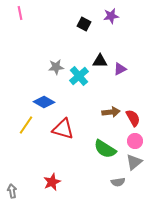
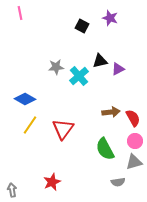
purple star: moved 1 px left, 2 px down; rotated 28 degrees clockwise
black square: moved 2 px left, 2 px down
black triangle: rotated 14 degrees counterclockwise
purple triangle: moved 2 px left
blue diamond: moved 19 px left, 3 px up
yellow line: moved 4 px right
red triangle: rotated 50 degrees clockwise
green semicircle: rotated 30 degrees clockwise
gray triangle: rotated 24 degrees clockwise
gray arrow: moved 1 px up
